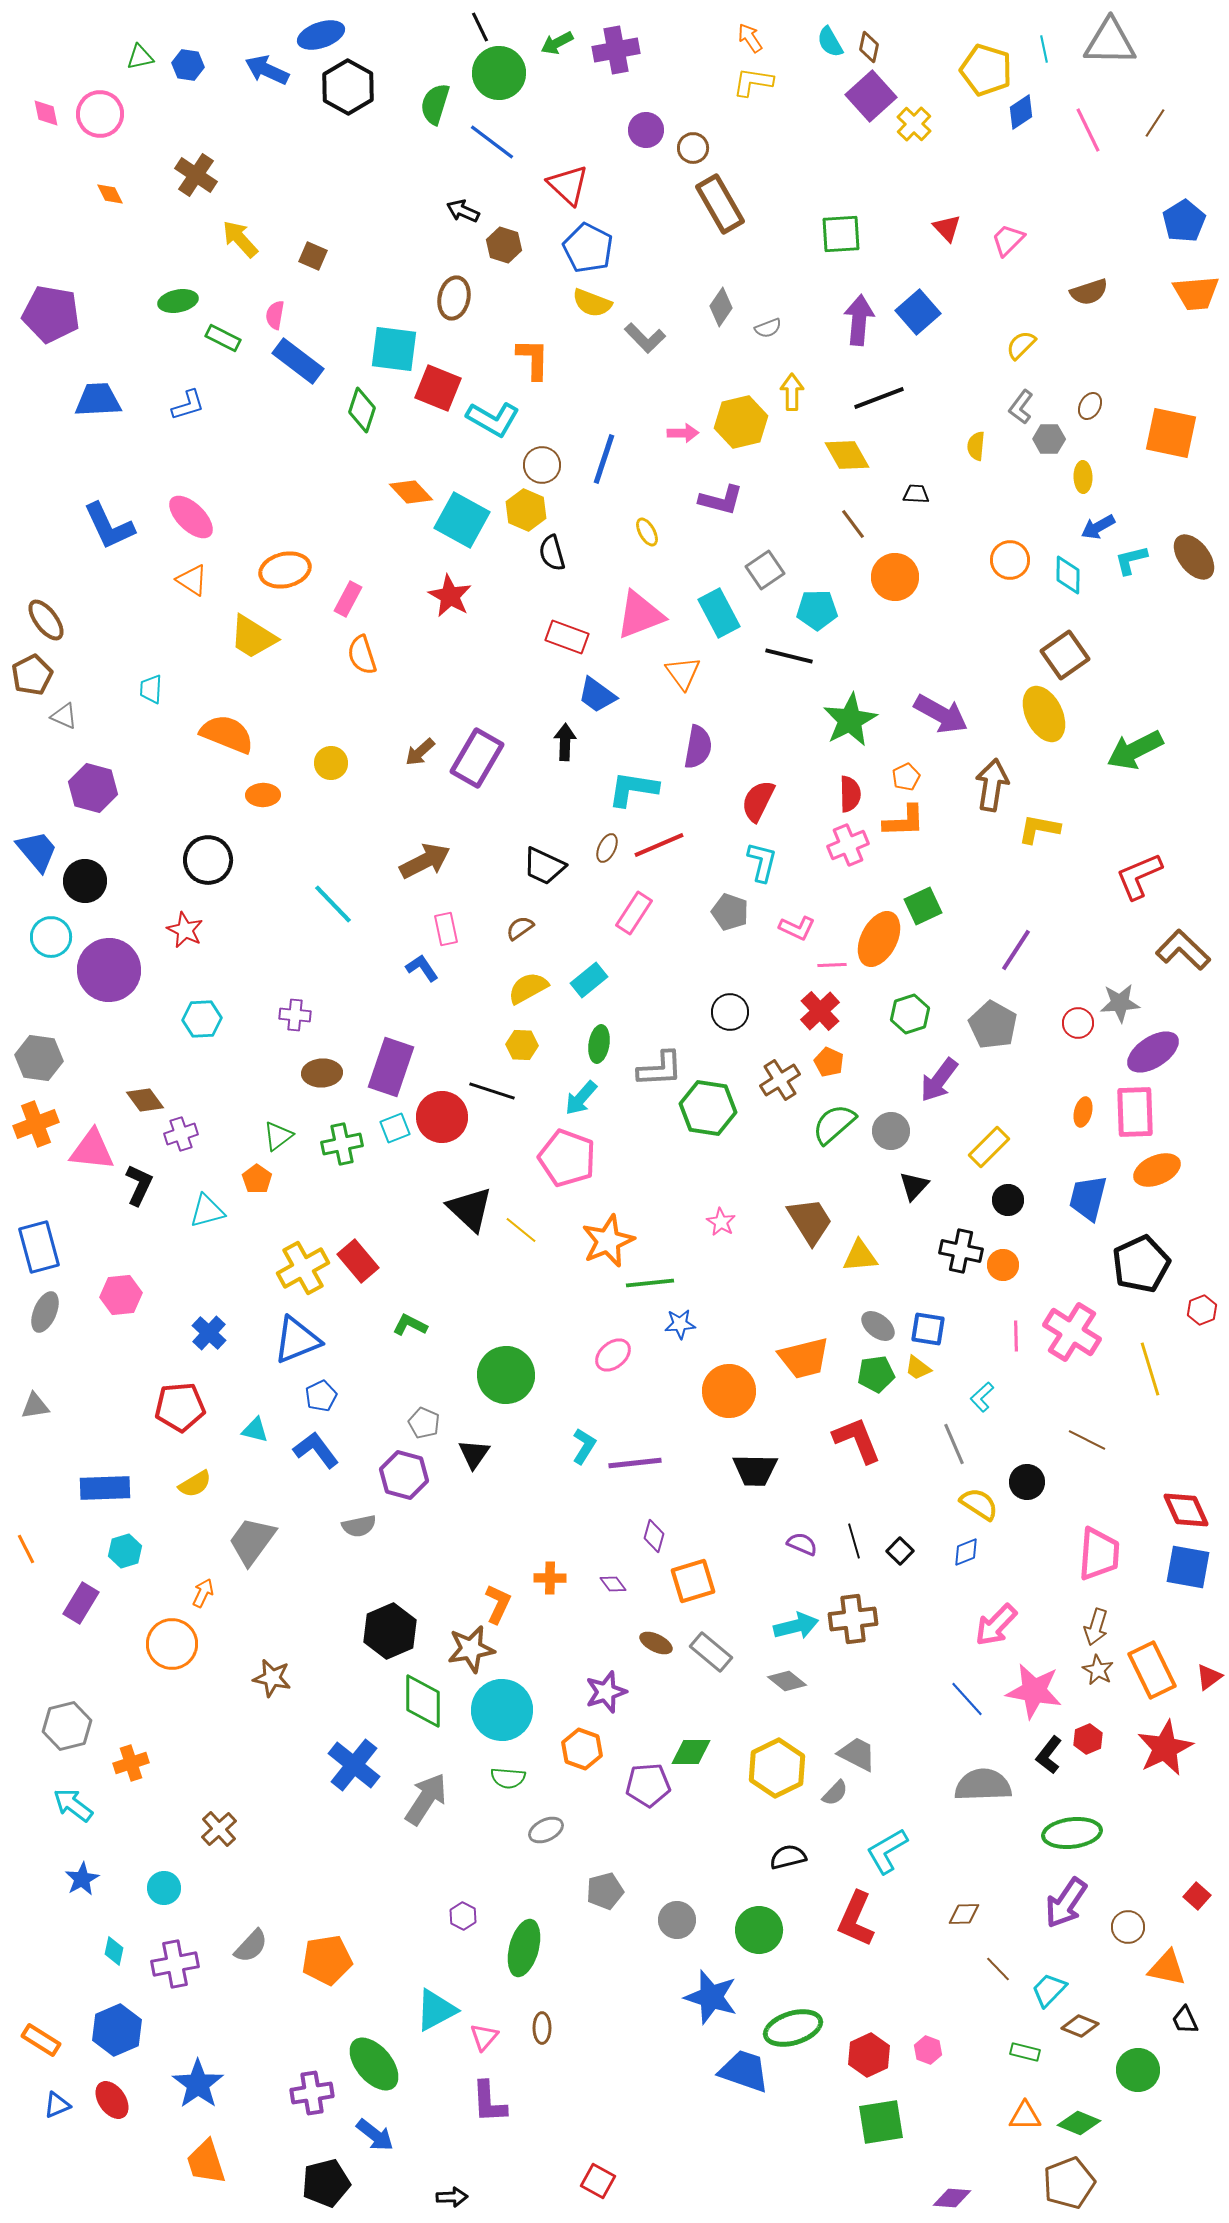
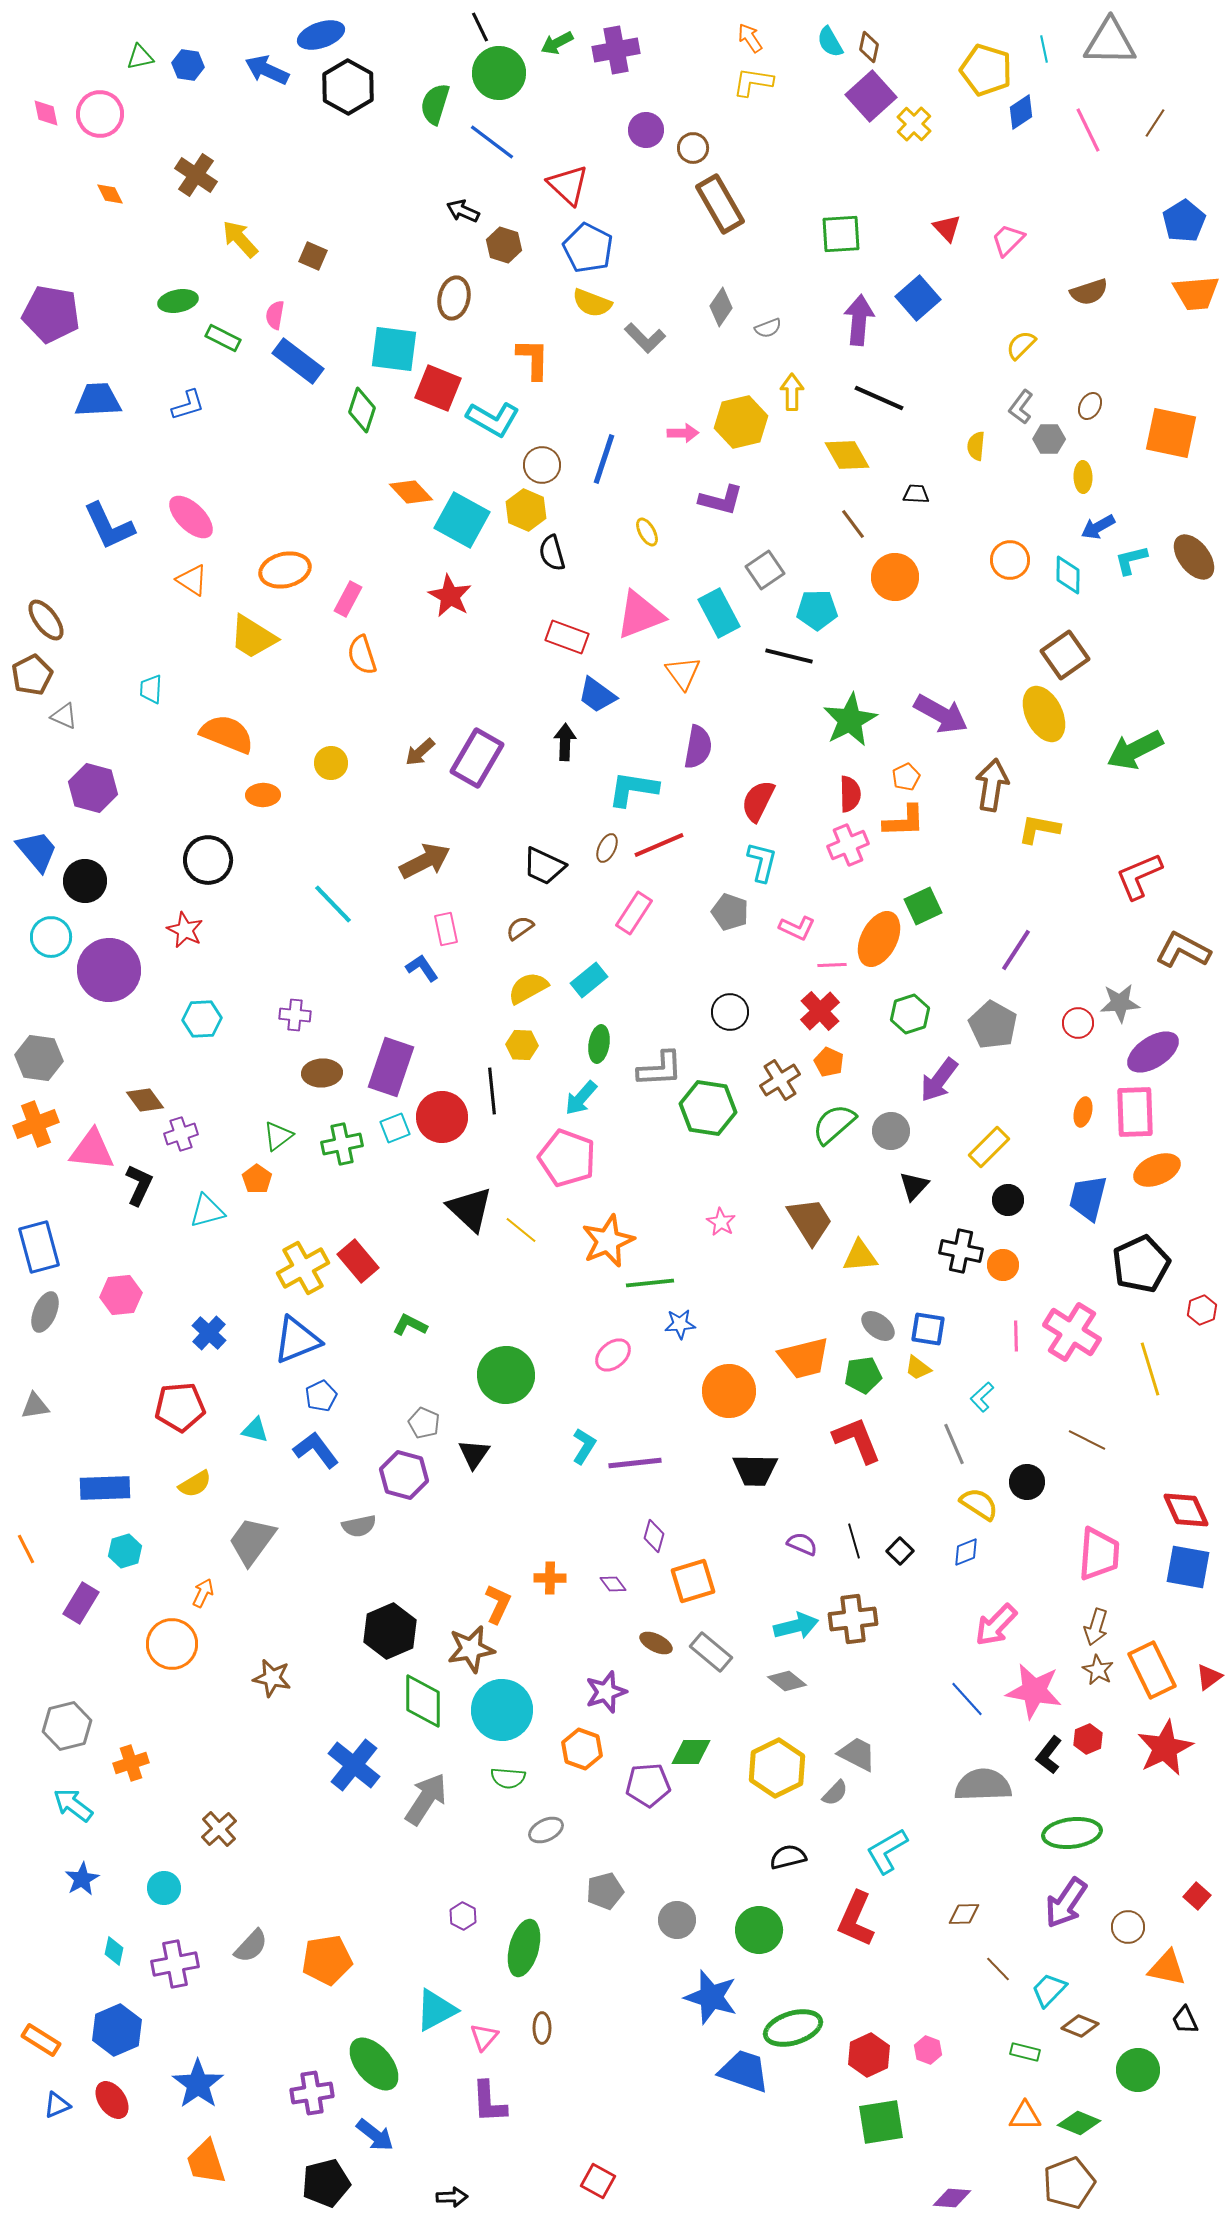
blue square at (918, 312): moved 14 px up
black line at (879, 398): rotated 45 degrees clockwise
brown L-shape at (1183, 950): rotated 16 degrees counterclockwise
black line at (492, 1091): rotated 66 degrees clockwise
green pentagon at (876, 1374): moved 13 px left, 1 px down
